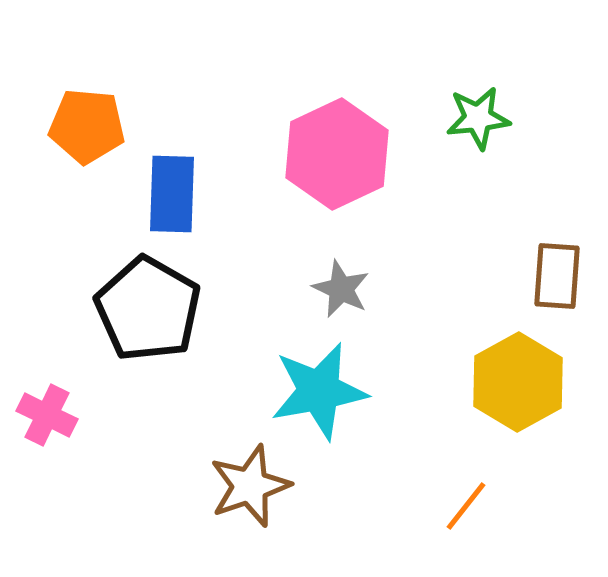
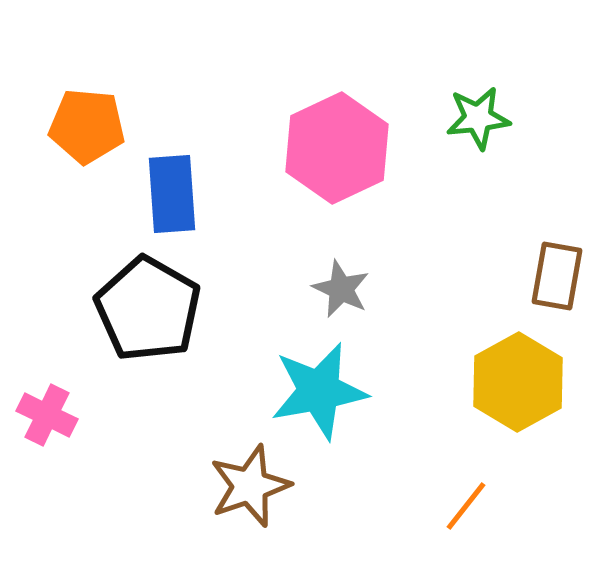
pink hexagon: moved 6 px up
blue rectangle: rotated 6 degrees counterclockwise
brown rectangle: rotated 6 degrees clockwise
